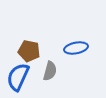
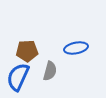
brown pentagon: moved 2 px left; rotated 15 degrees counterclockwise
